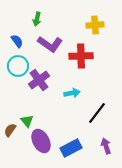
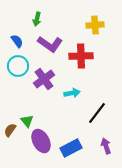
purple cross: moved 5 px right, 1 px up
